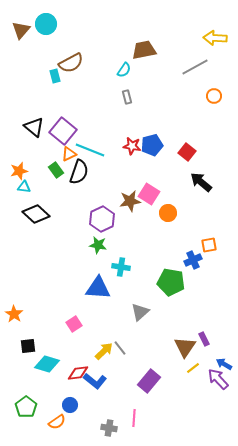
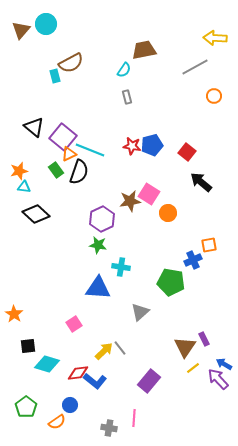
purple square at (63, 131): moved 6 px down
